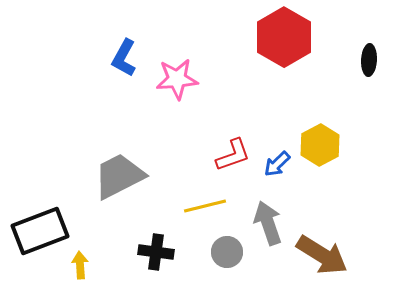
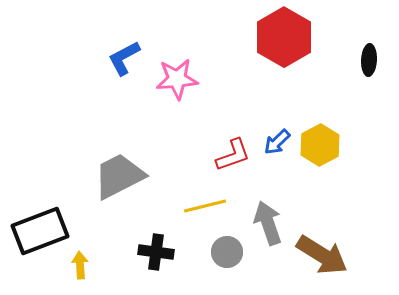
blue L-shape: rotated 33 degrees clockwise
blue arrow: moved 22 px up
